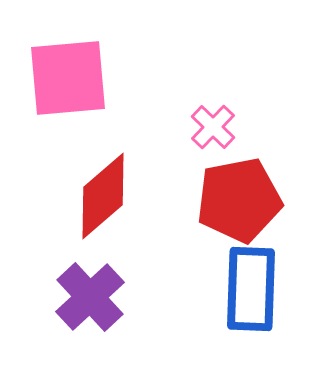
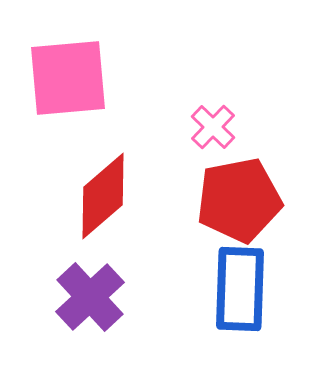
blue rectangle: moved 11 px left
